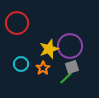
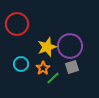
red circle: moved 1 px down
yellow star: moved 2 px left, 2 px up
green line: moved 13 px left
